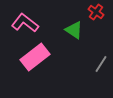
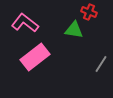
red cross: moved 7 px left; rotated 14 degrees counterclockwise
green triangle: rotated 24 degrees counterclockwise
